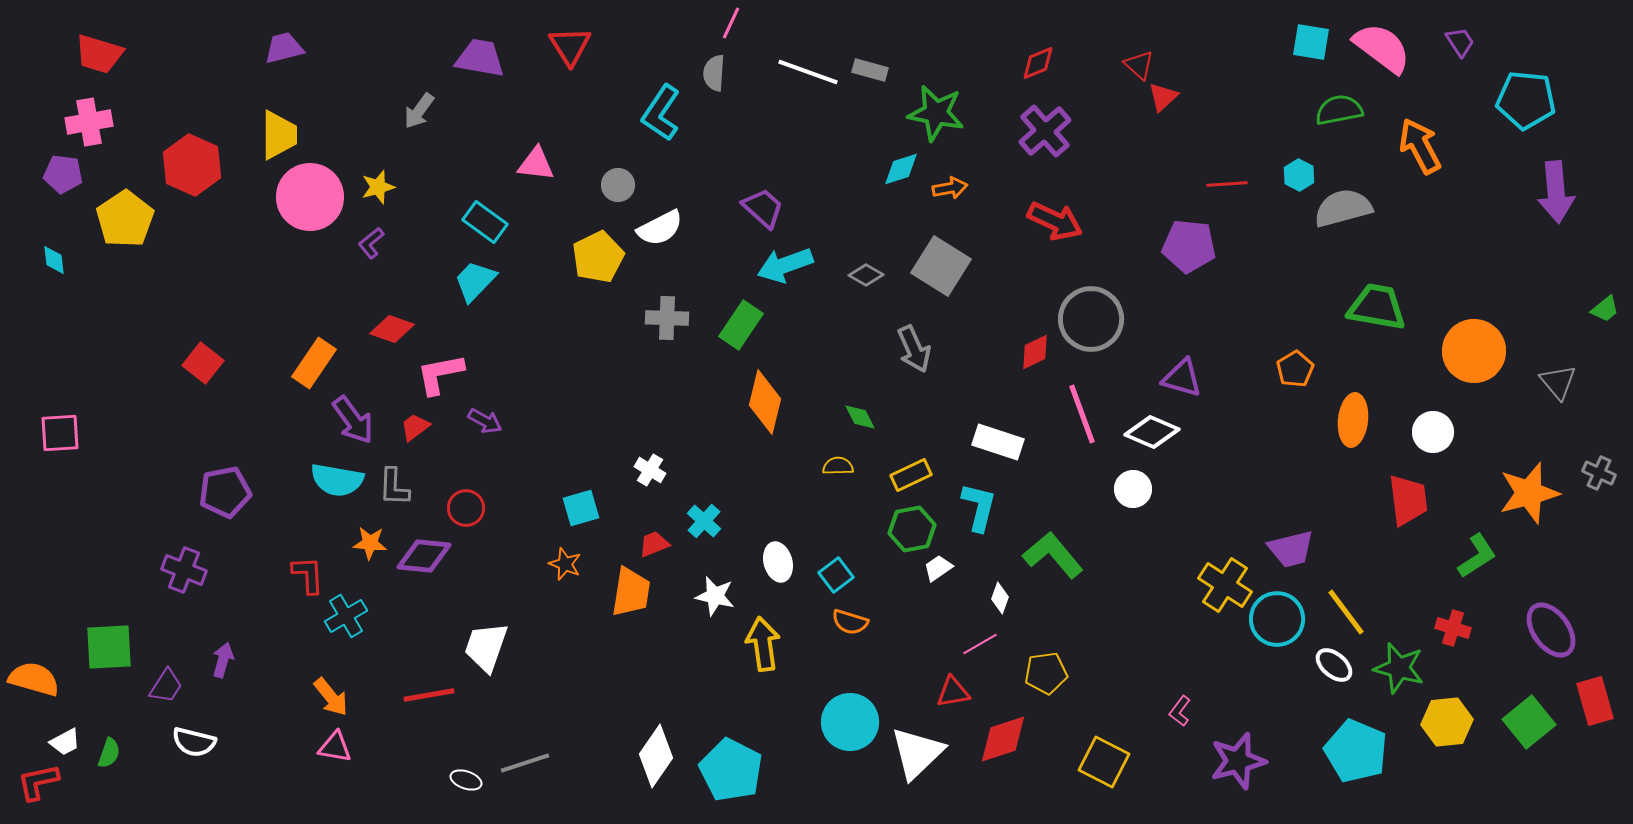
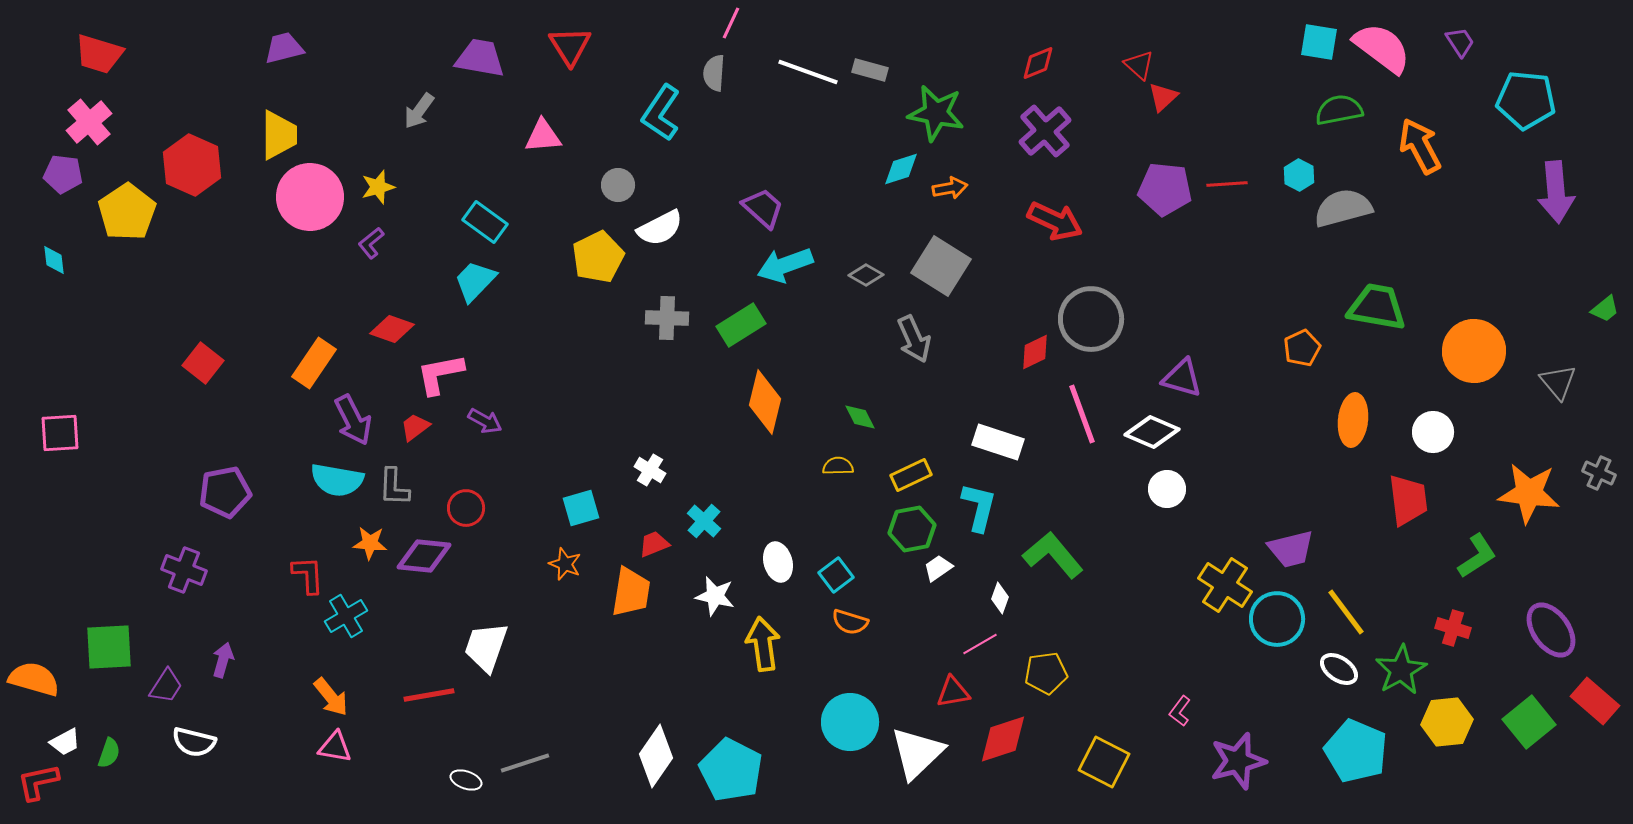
cyan square at (1311, 42): moved 8 px right
pink cross at (89, 122): rotated 30 degrees counterclockwise
pink triangle at (536, 164): moved 7 px right, 28 px up; rotated 12 degrees counterclockwise
yellow pentagon at (125, 219): moved 2 px right, 7 px up
purple pentagon at (1189, 246): moved 24 px left, 57 px up
green rectangle at (741, 325): rotated 24 degrees clockwise
gray arrow at (914, 349): moved 10 px up
orange pentagon at (1295, 369): moved 7 px right, 21 px up; rotated 6 degrees clockwise
purple arrow at (353, 420): rotated 9 degrees clockwise
white circle at (1133, 489): moved 34 px right
orange star at (1529, 493): rotated 22 degrees clockwise
white ellipse at (1334, 665): moved 5 px right, 4 px down; rotated 6 degrees counterclockwise
green star at (1399, 668): moved 2 px right, 2 px down; rotated 27 degrees clockwise
red rectangle at (1595, 701): rotated 33 degrees counterclockwise
